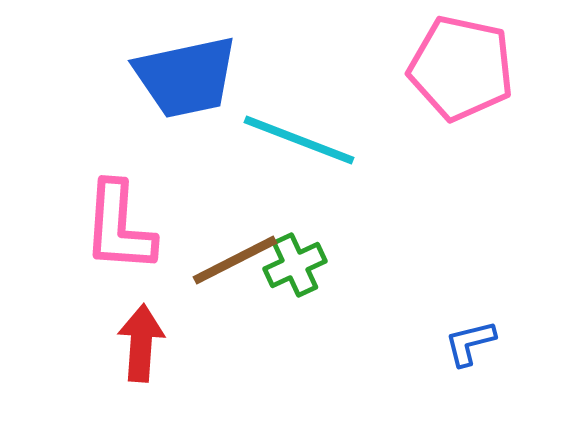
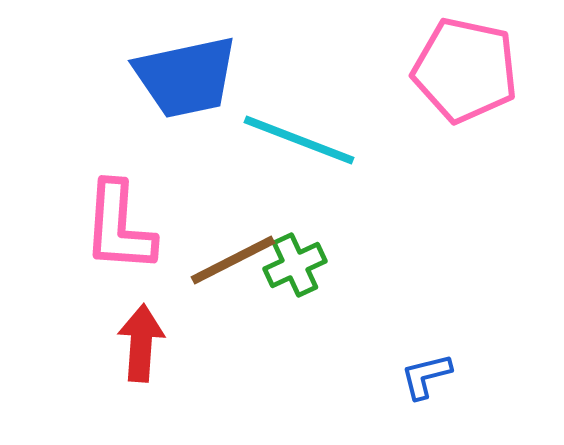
pink pentagon: moved 4 px right, 2 px down
brown line: moved 2 px left
blue L-shape: moved 44 px left, 33 px down
